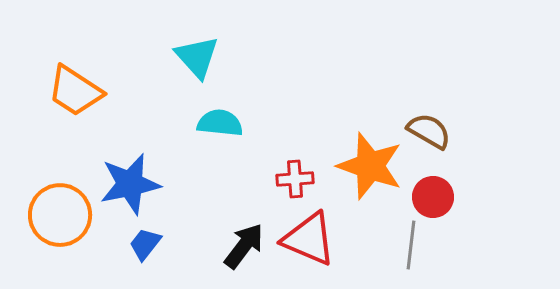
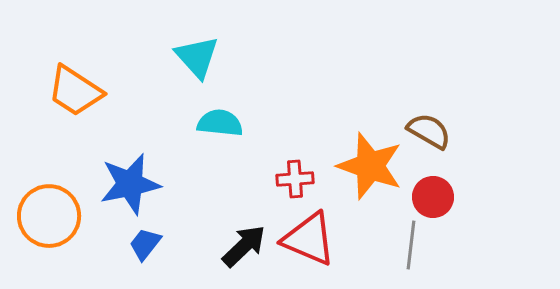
orange circle: moved 11 px left, 1 px down
black arrow: rotated 9 degrees clockwise
